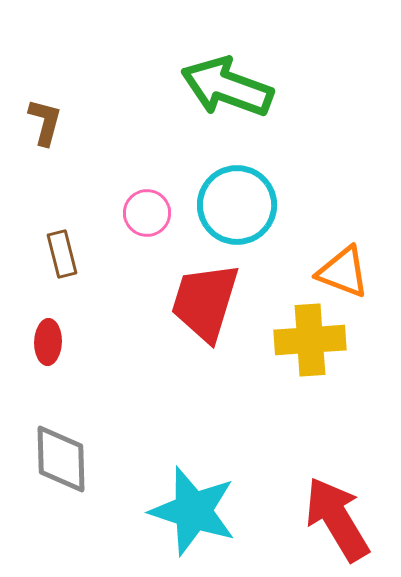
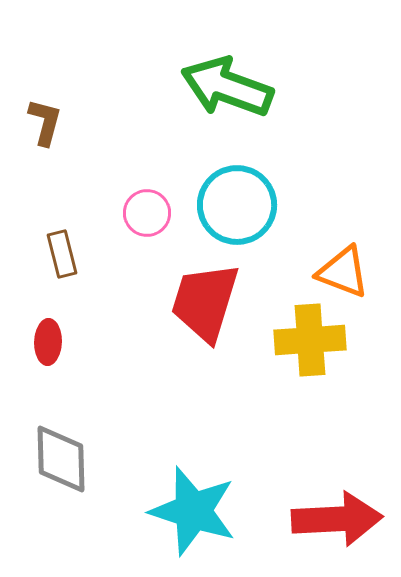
red arrow: rotated 118 degrees clockwise
